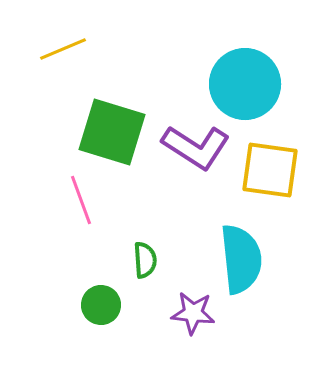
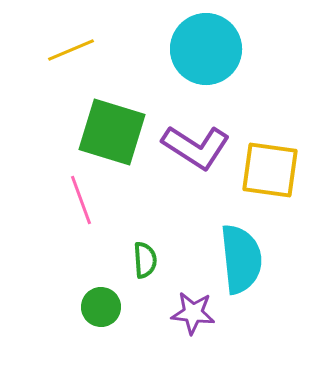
yellow line: moved 8 px right, 1 px down
cyan circle: moved 39 px left, 35 px up
green circle: moved 2 px down
